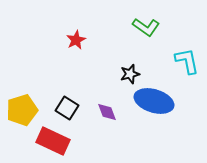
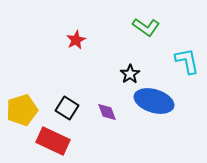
black star: rotated 18 degrees counterclockwise
